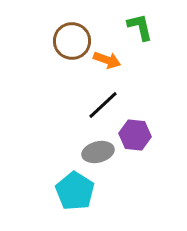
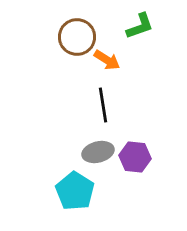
green L-shape: moved 1 px up; rotated 84 degrees clockwise
brown circle: moved 5 px right, 4 px up
orange arrow: rotated 12 degrees clockwise
black line: rotated 56 degrees counterclockwise
purple hexagon: moved 22 px down
